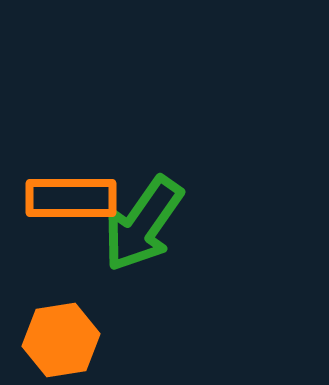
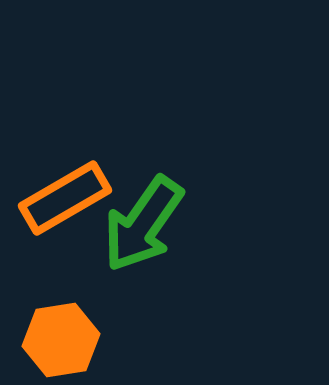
orange rectangle: moved 6 px left; rotated 30 degrees counterclockwise
